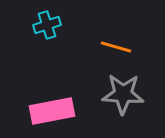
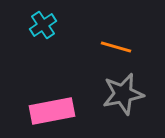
cyan cross: moved 4 px left; rotated 16 degrees counterclockwise
gray star: rotated 15 degrees counterclockwise
